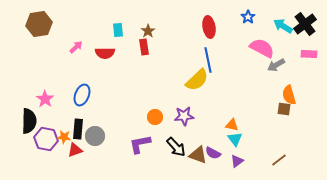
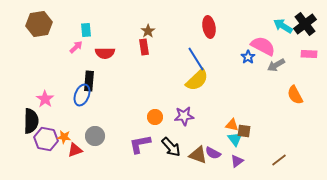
blue star: moved 40 px down
cyan rectangle: moved 32 px left
pink semicircle: moved 1 px right, 2 px up
blue line: moved 12 px left, 1 px up; rotated 20 degrees counterclockwise
orange semicircle: moved 6 px right; rotated 12 degrees counterclockwise
brown square: moved 40 px left, 22 px down
black semicircle: moved 2 px right
black rectangle: moved 11 px right, 48 px up
black arrow: moved 5 px left
